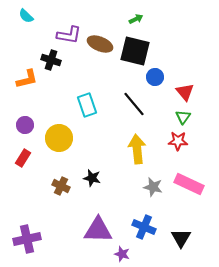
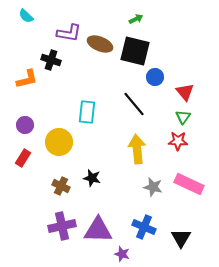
purple L-shape: moved 2 px up
cyan rectangle: moved 7 px down; rotated 25 degrees clockwise
yellow circle: moved 4 px down
purple cross: moved 35 px right, 13 px up
